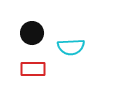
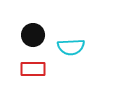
black circle: moved 1 px right, 2 px down
